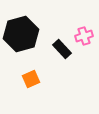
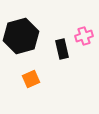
black hexagon: moved 2 px down
black rectangle: rotated 30 degrees clockwise
